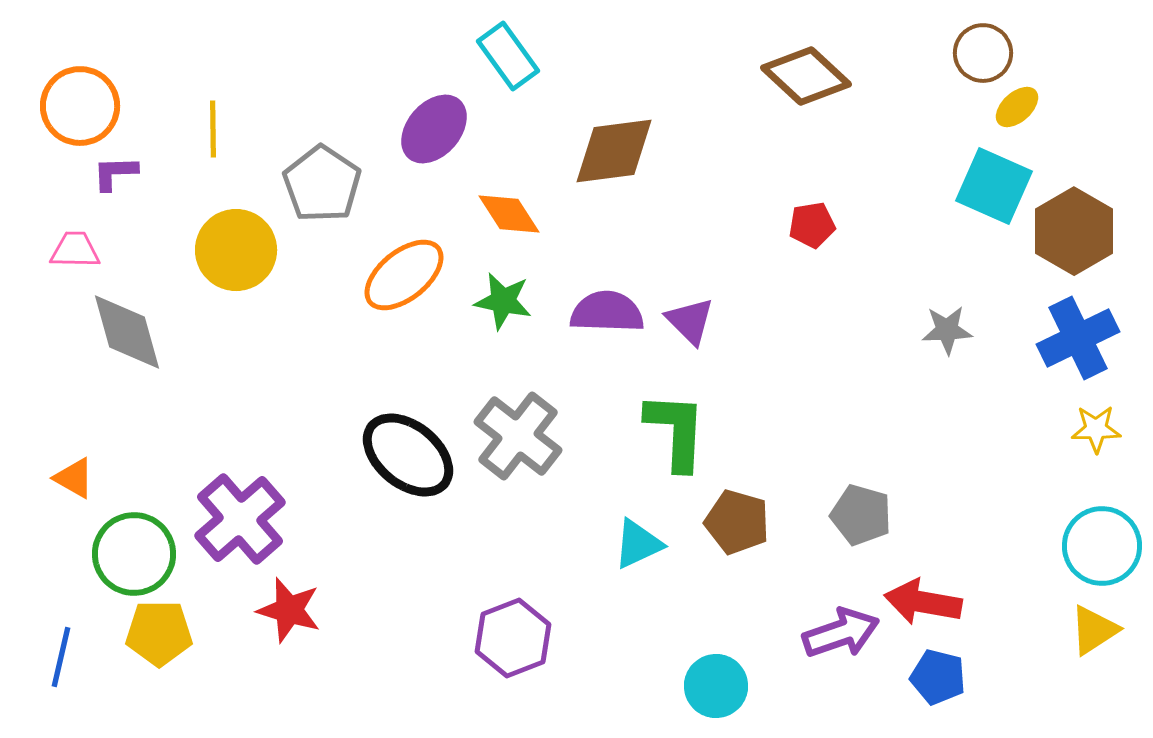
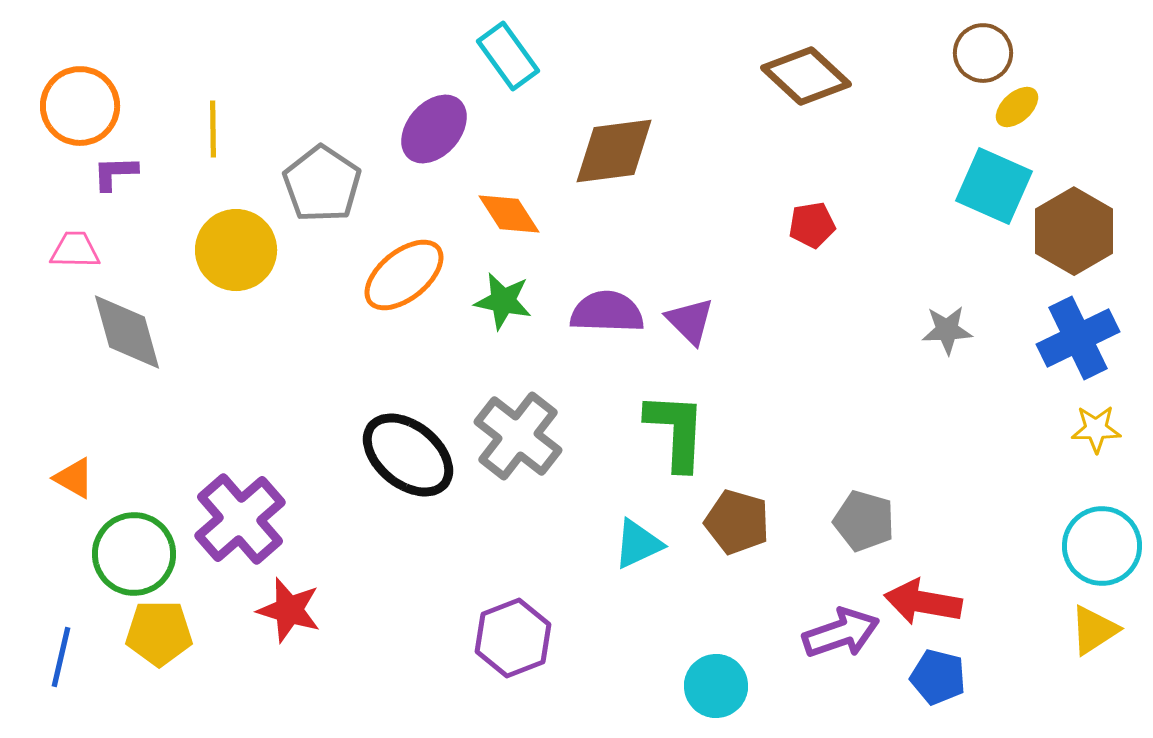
gray pentagon at (861, 515): moved 3 px right, 6 px down
